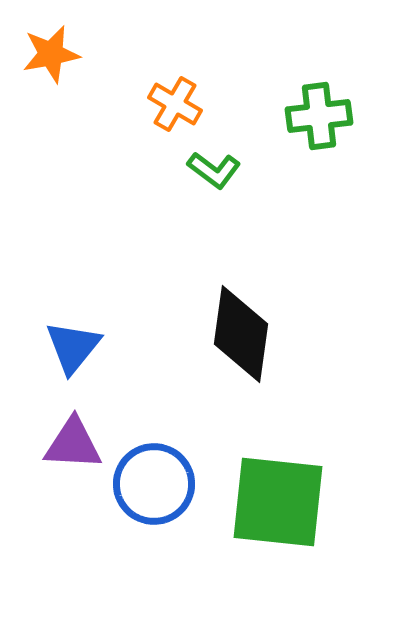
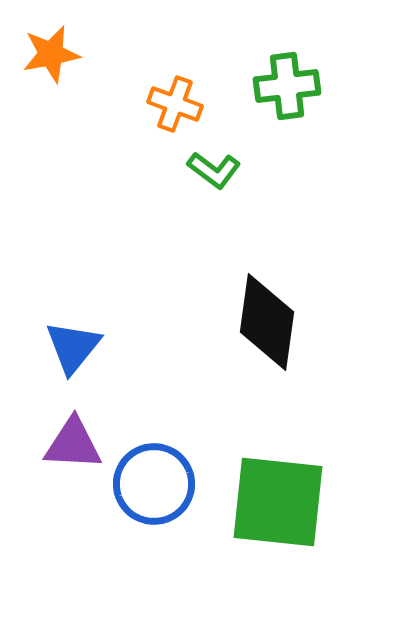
orange cross: rotated 10 degrees counterclockwise
green cross: moved 32 px left, 30 px up
black diamond: moved 26 px right, 12 px up
